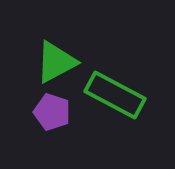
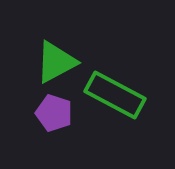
purple pentagon: moved 2 px right, 1 px down
